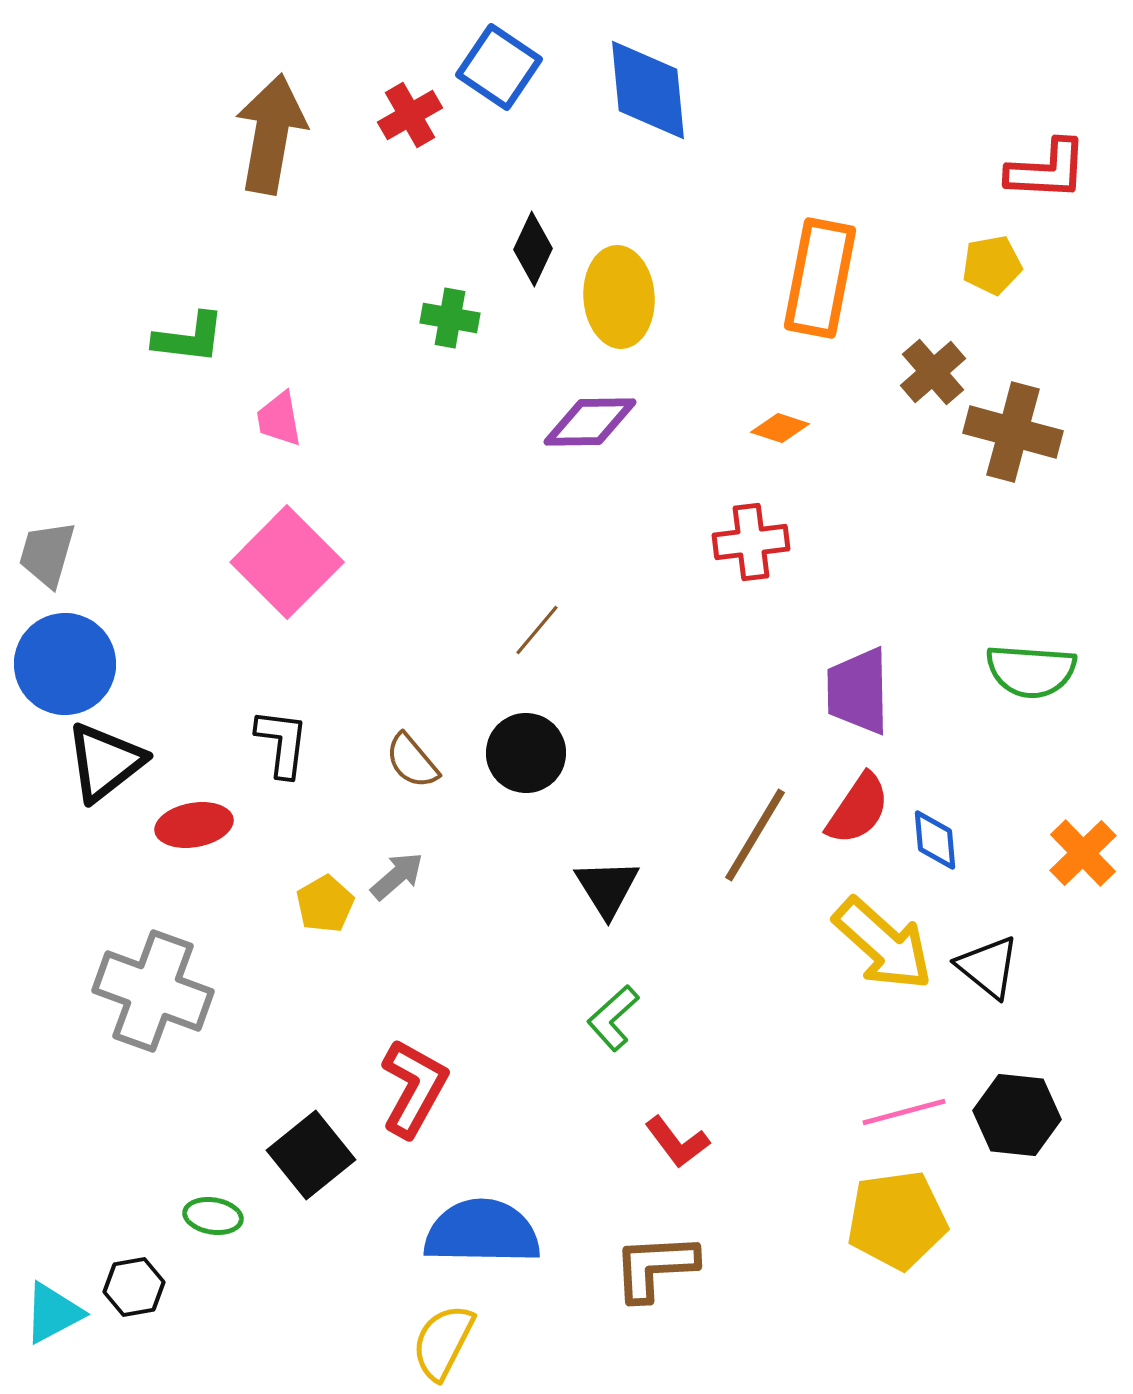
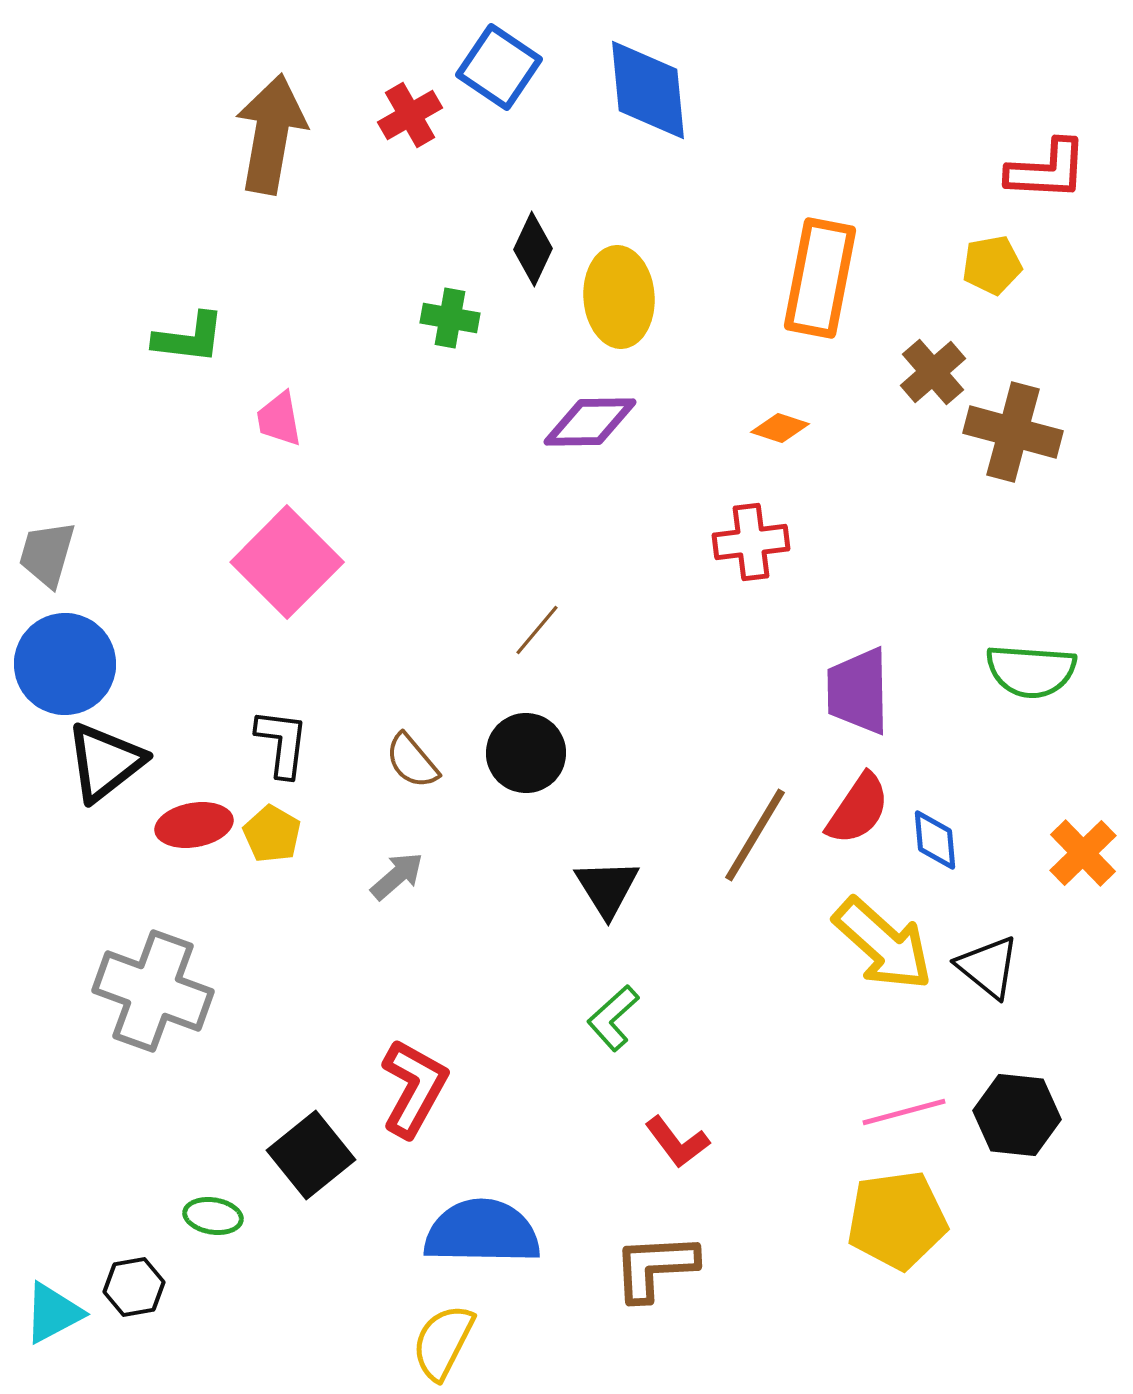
yellow pentagon at (325, 904): moved 53 px left, 70 px up; rotated 12 degrees counterclockwise
